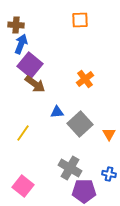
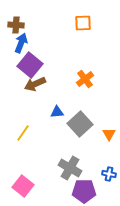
orange square: moved 3 px right, 3 px down
blue arrow: moved 1 px up
brown arrow: rotated 120 degrees clockwise
